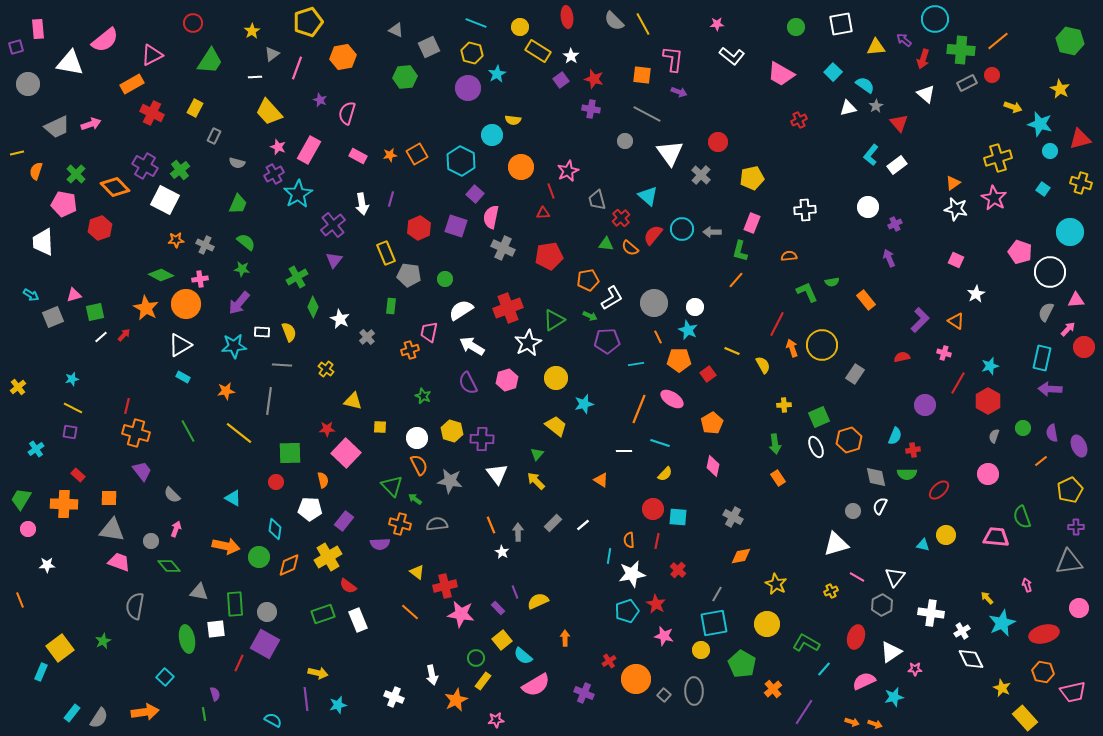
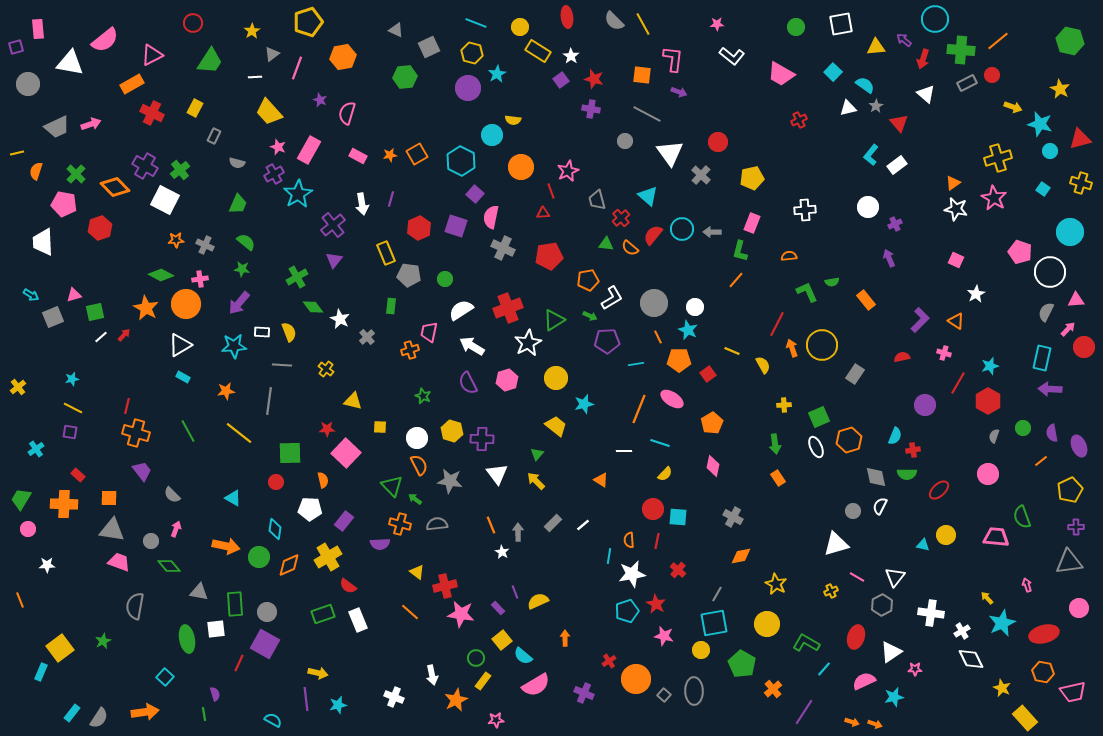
green diamond at (313, 307): rotated 60 degrees counterclockwise
